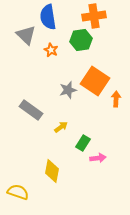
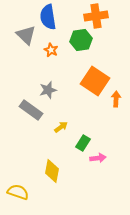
orange cross: moved 2 px right
gray star: moved 20 px left
